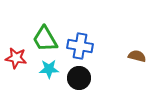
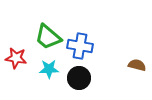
green trapezoid: moved 3 px right, 2 px up; rotated 20 degrees counterclockwise
brown semicircle: moved 9 px down
